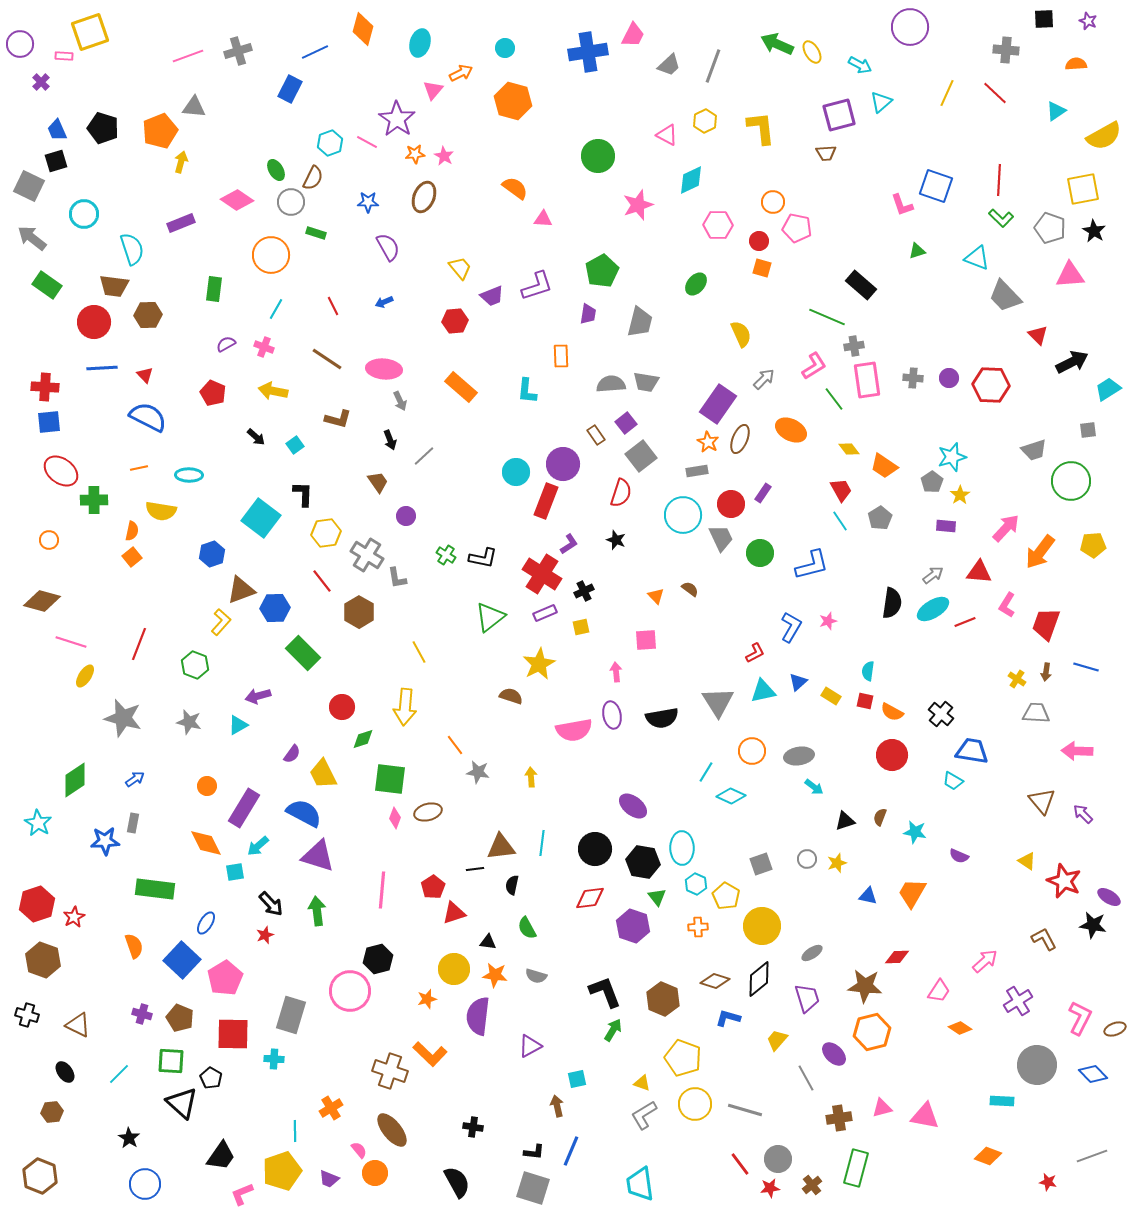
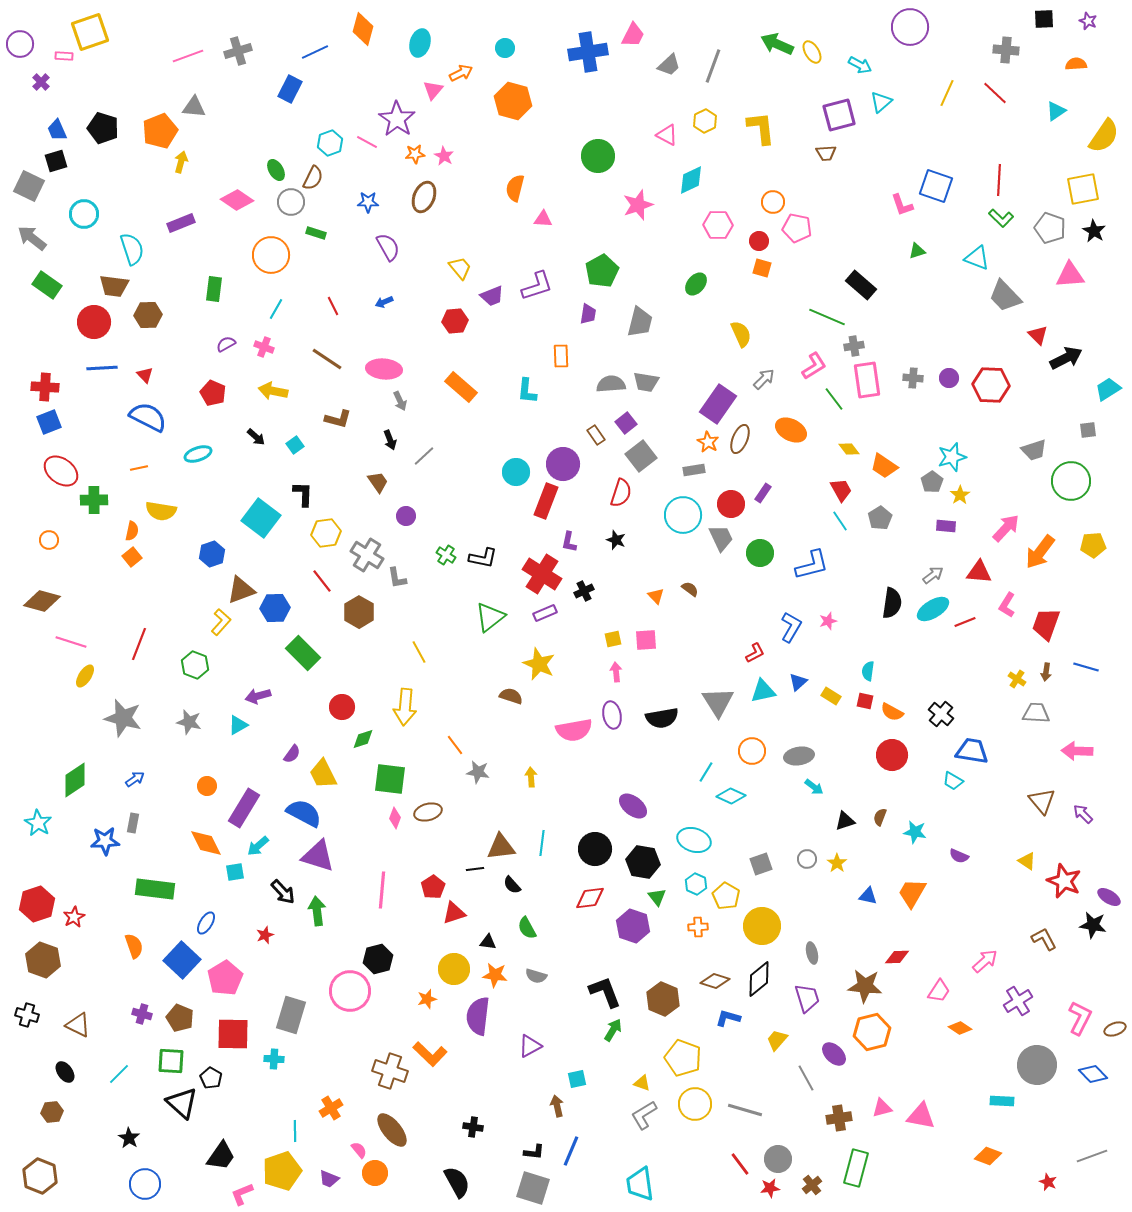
yellow semicircle at (1104, 136): rotated 27 degrees counterclockwise
orange semicircle at (515, 188): rotated 112 degrees counterclockwise
black arrow at (1072, 362): moved 6 px left, 4 px up
blue square at (49, 422): rotated 15 degrees counterclockwise
gray rectangle at (697, 471): moved 3 px left, 1 px up
cyan ellipse at (189, 475): moved 9 px right, 21 px up; rotated 20 degrees counterclockwise
purple L-shape at (569, 544): moved 2 px up; rotated 135 degrees clockwise
yellow square at (581, 627): moved 32 px right, 12 px down
yellow star at (539, 664): rotated 20 degrees counterclockwise
cyan ellipse at (682, 848): moved 12 px right, 8 px up; rotated 72 degrees counterclockwise
yellow star at (837, 863): rotated 18 degrees counterclockwise
black semicircle at (512, 885): rotated 54 degrees counterclockwise
black arrow at (271, 904): moved 12 px right, 12 px up
gray ellipse at (812, 953): rotated 70 degrees counterclockwise
pink triangle at (925, 1116): moved 4 px left
red star at (1048, 1182): rotated 12 degrees clockwise
